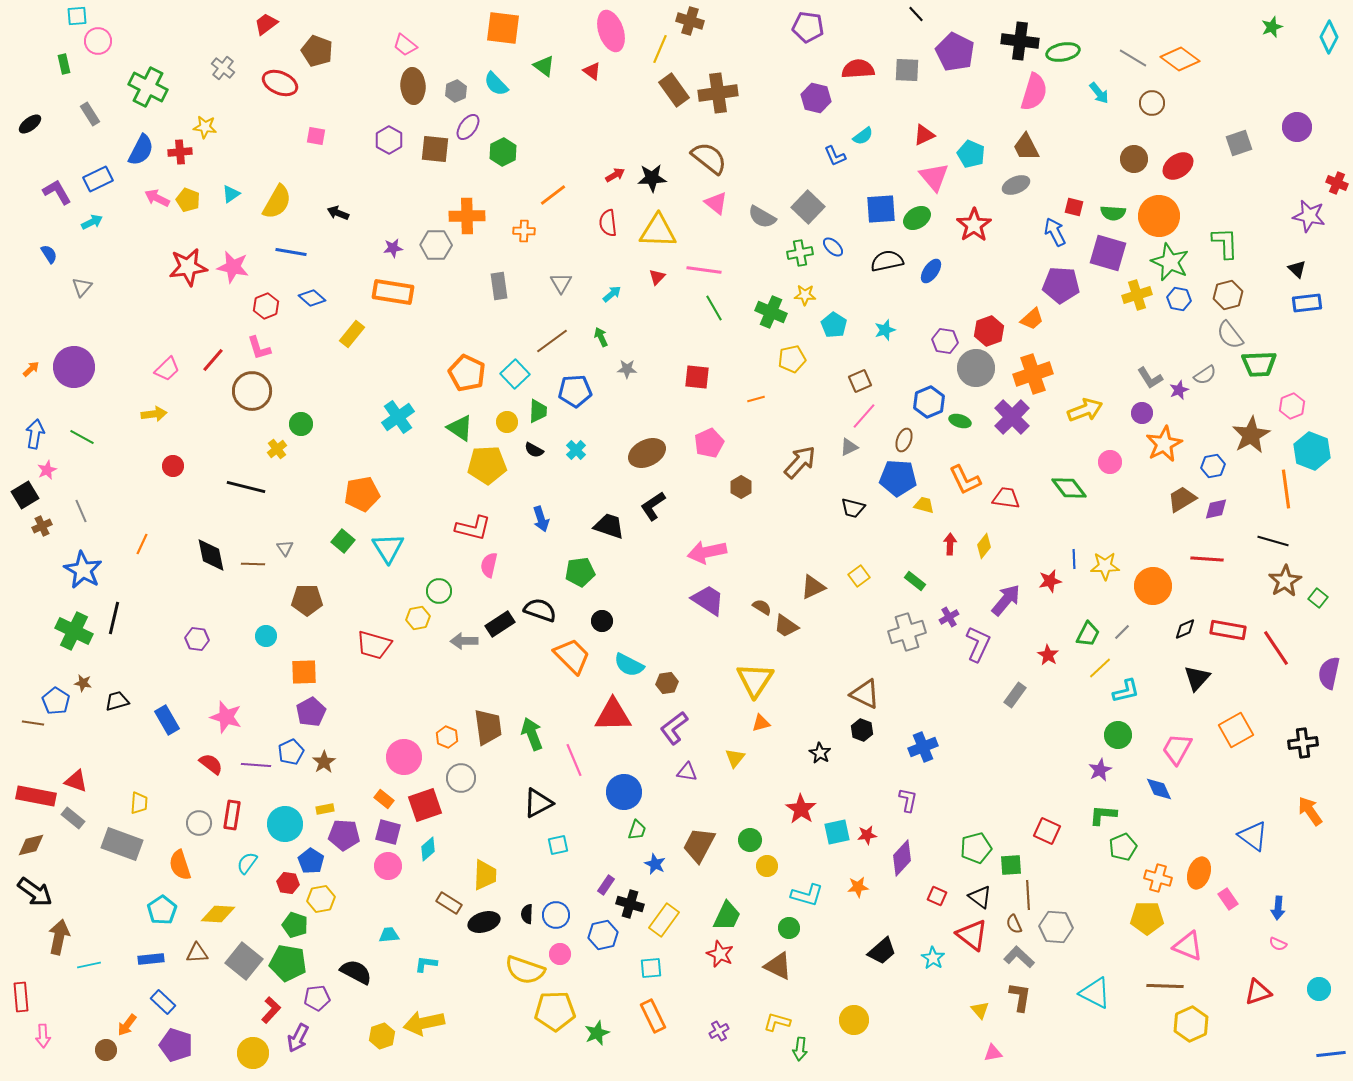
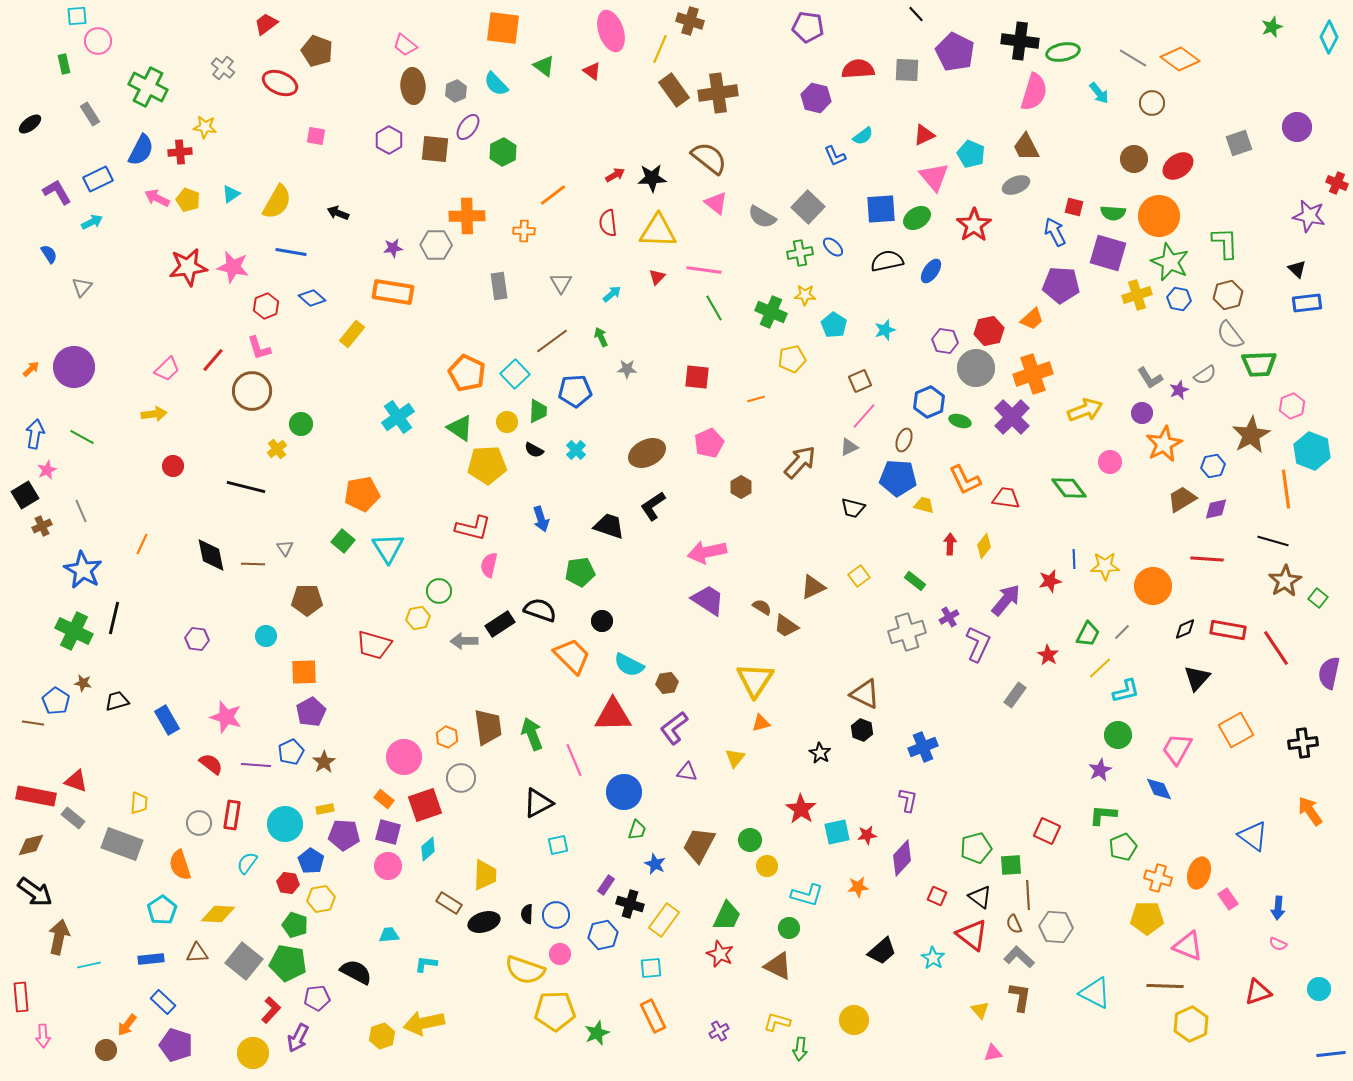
red hexagon at (989, 331): rotated 8 degrees clockwise
